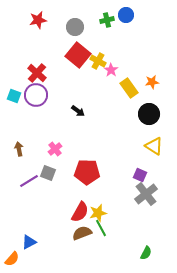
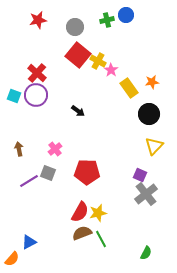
yellow triangle: rotated 42 degrees clockwise
green line: moved 11 px down
